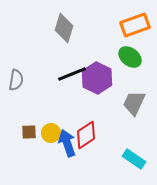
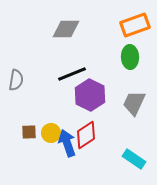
gray diamond: moved 2 px right, 1 px down; rotated 72 degrees clockwise
green ellipse: rotated 50 degrees clockwise
purple hexagon: moved 7 px left, 17 px down
